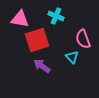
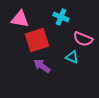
cyan cross: moved 5 px right, 1 px down
pink semicircle: rotated 48 degrees counterclockwise
cyan triangle: rotated 24 degrees counterclockwise
